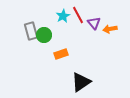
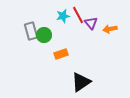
cyan star: rotated 16 degrees clockwise
purple triangle: moved 3 px left
